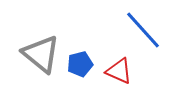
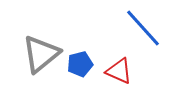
blue line: moved 2 px up
gray triangle: rotated 42 degrees clockwise
